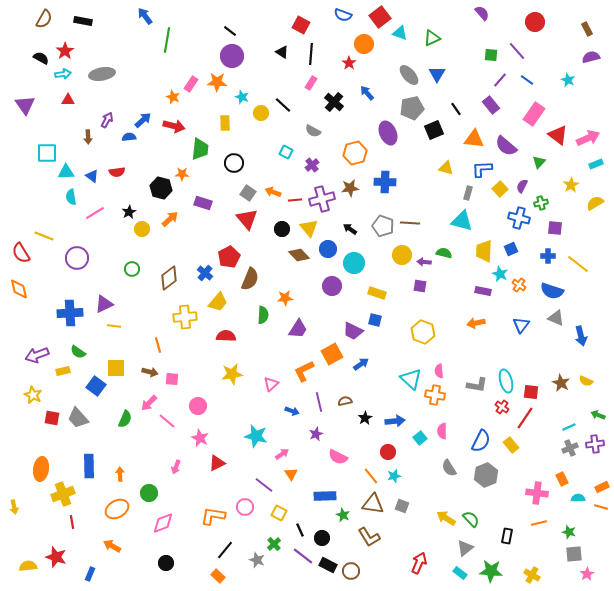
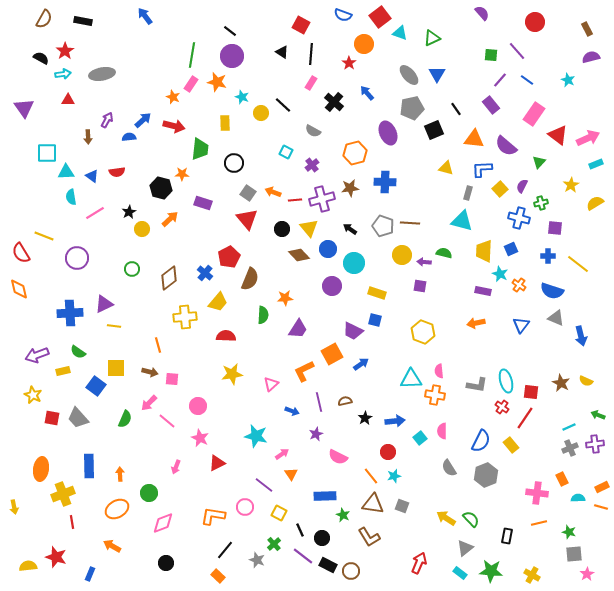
green line at (167, 40): moved 25 px right, 15 px down
orange star at (217, 82): rotated 12 degrees clockwise
purple triangle at (25, 105): moved 1 px left, 3 px down
cyan triangle at (411, 379): rotated 45 degrees counterclockwise
